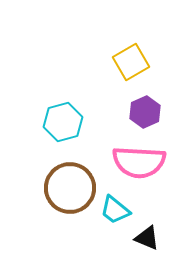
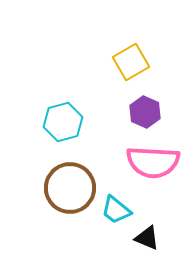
purple hexagon: rotated 12 degrees counterclockwise
pink semicircle: moved 14 px right
cyan trapezoid: moved 1 px right
